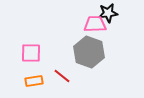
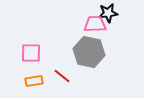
gray hexagon: rotated 8 degrees counterclockwise
